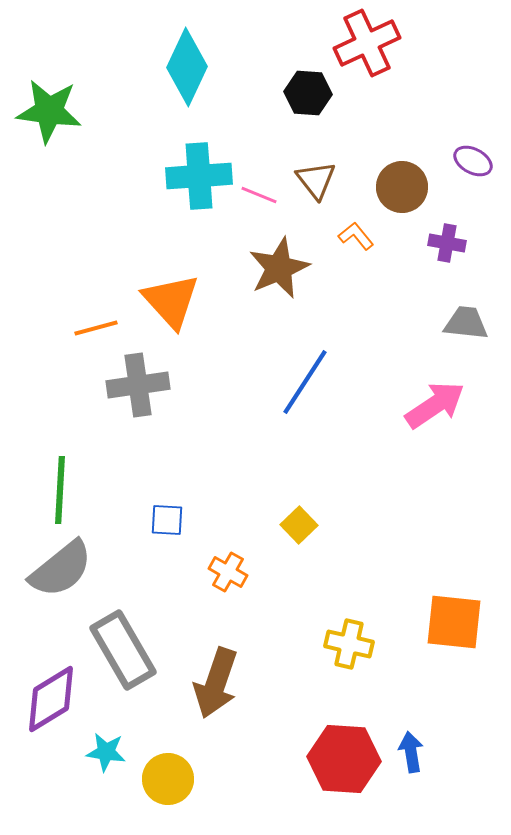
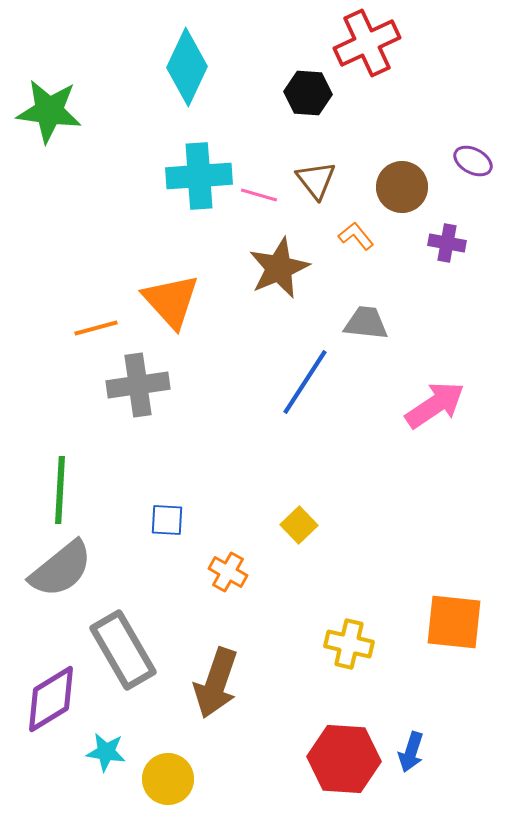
pink line: rotated 6 degrees counterclockwise
gray trapezoid: moved 100 px left
blue arrow: rotated 153 degrees counterclockwise
